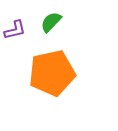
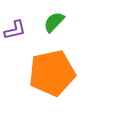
green semicircle: moved 3 px right
